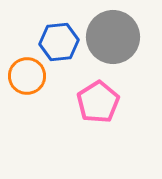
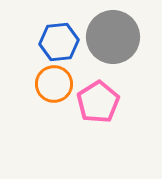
orange circle: moved 27 px right, 8 px down
